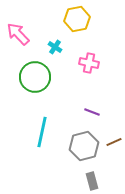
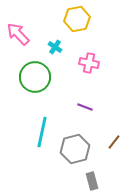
purple line: moved 7 px left, 5 px up
brown line: rotated 28 degrees counterclockwise
gray hexagon: moved 9 px left, 3 px down
